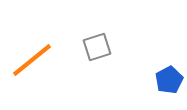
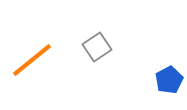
gray square: rotated 16 degrees counterclockwise
